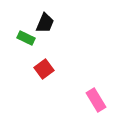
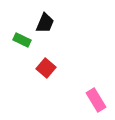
green rectangle: moved 4 px left, 2 px down
red square: moved 2 px right, 1 px up; rotated 12 degrees counterclockwise
